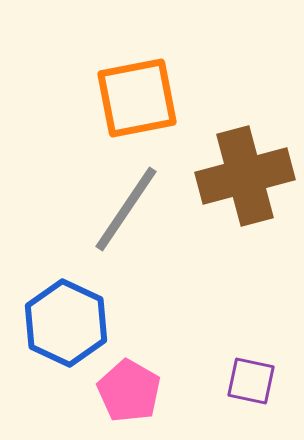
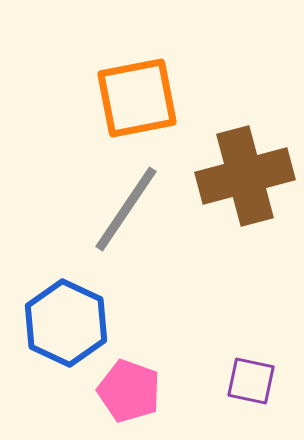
pink pentagon: rotated 10 degrees counterclockwise
